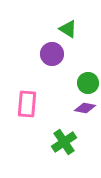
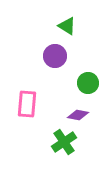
green triangle: moved 1 px left, 3 px up
purple circle: moved 3 px right, 2 px down
purple diamond: moved 7 px left, 7 px down
